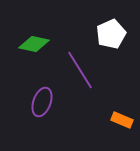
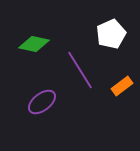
purple ellipse: rotated 32 degrees clockwise
orange rectangle: moved 34 px up; rotated 60 degrees counterclockwise
